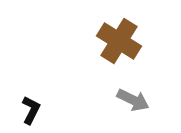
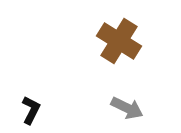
gray arrow: moved 6 px left, 8 px down
